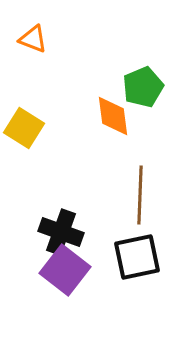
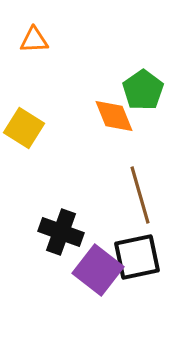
orange triangle: moved 1 px right, 1 px down; rotated 24 degrees counterclockwise
green pentagon: moved 3 px down; rotated 12 degrees counterclockwise
orange diamond: moved 1 px right; rotated 15 degrees counterclockwise
brown line: rotated 18 degrees counterclockwise
purple square: moved 33 px right
